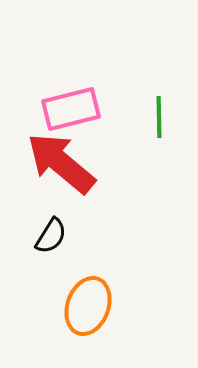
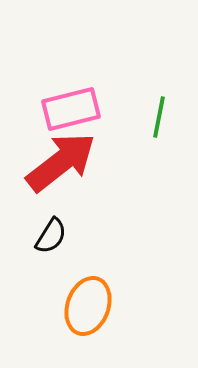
green line: rotated 12 degrees clockwise
red arrow: moved 1 px up; rotated 102 degrees clockwise
